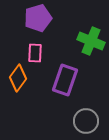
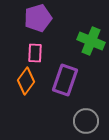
orange diamond: moved 8 px right, 3 px down
